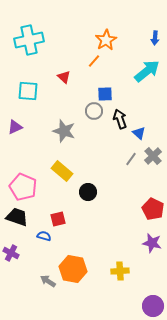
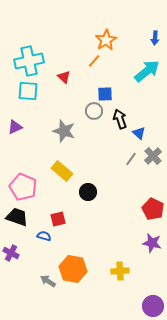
cyan cross: moved 21 px down
